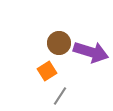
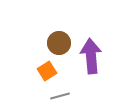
purple arrow: moved 4 px down; rotated 112 degrees counterclockwise
gray line: rotated 42 degrees clockwise
